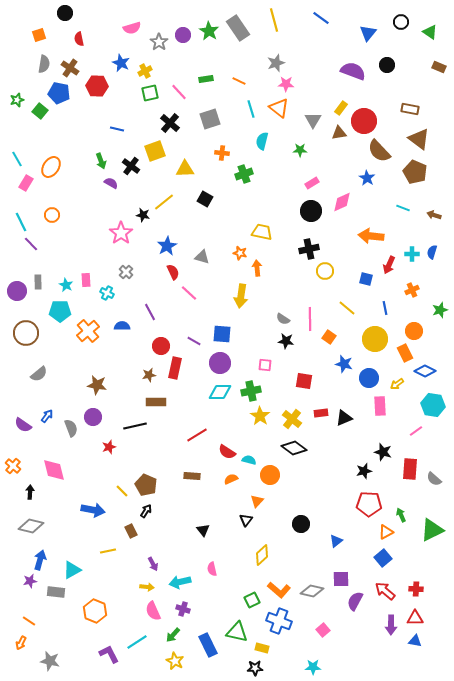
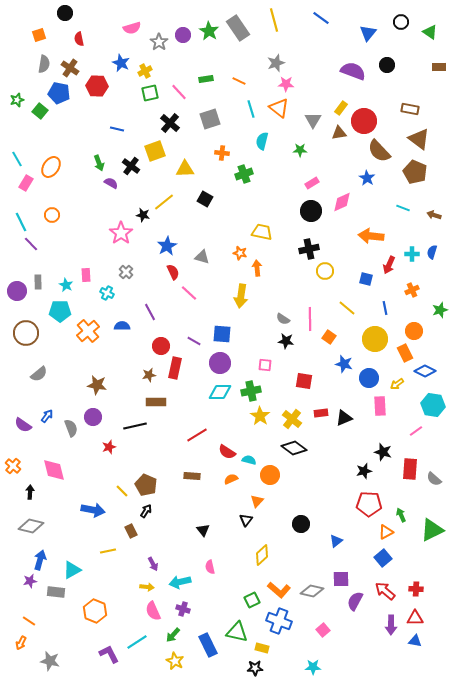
brown rectangle at (439, 67): rotated 24 degrees counterclockwise
green arrow at (101, 161): moved 2 px left, 2 px down
pink rectangle at (86, 280): moved 5 px up
pink semicircle at (212, 569): moved 2 px left, 2 px up
